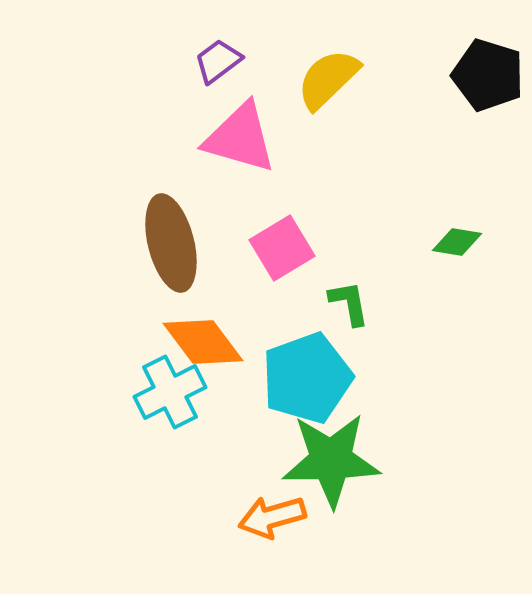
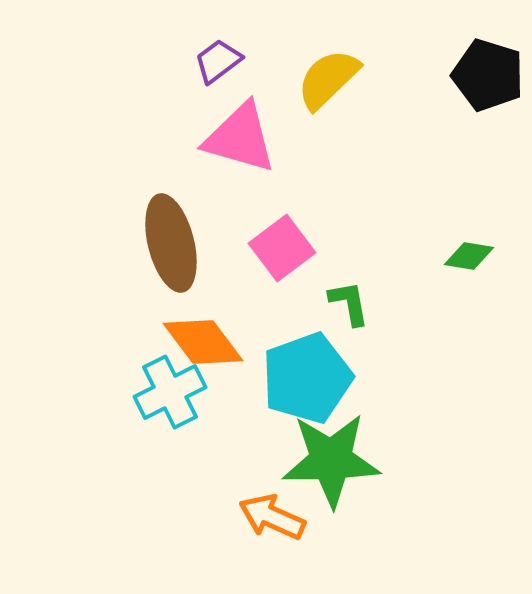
green diamond: moved 12 px right, 14 px down
pink square: rotated 6 degrees counterclockwise
orange arrow: rotated 40 degrees clockwise
